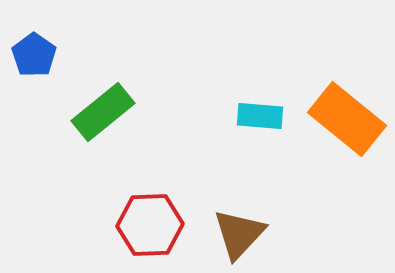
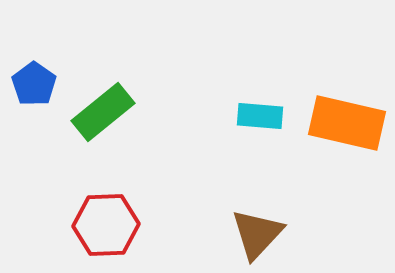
blue pentagon: moved 29 px down
orange rectangle: moved 4 px down; rotated 26 degrees counterclockwise
red hexagon: moved 44 px left
brown triangle: moved 18 px right
